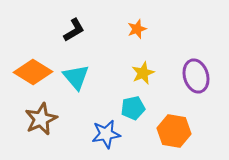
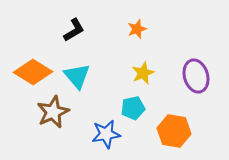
cyan triangle: moved 1 px right, 1 px up
brown star: moved 12 px right, 7 px up
